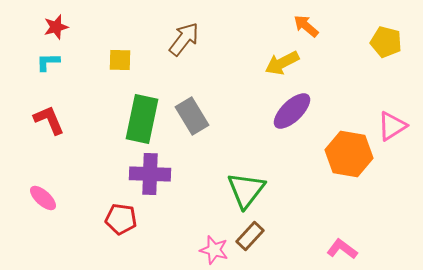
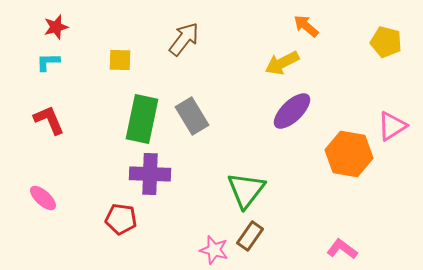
brown rectangle: rotated 8 degrees counterclockwise
